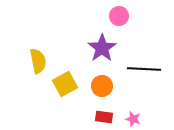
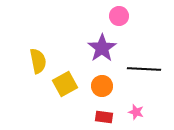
pink star: moved 3 px right, 7 px up
